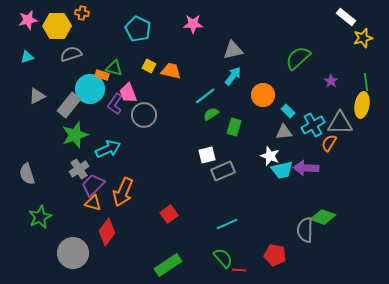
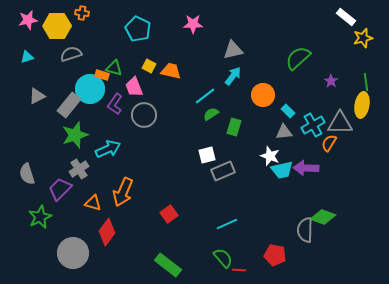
pink trapezoid at (128, 93): moved 6 px right, 6 px up
purple trapezoid at (93, 185): moved 33 px left, 4 px down
green rectangle at (168, 265): rotated 72 degrees clockwise
